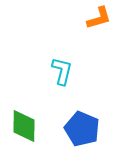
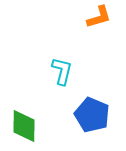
orange L-shape: moved 1 px up
blue pentagon: moved 10 px right, 14 px up
